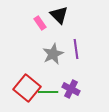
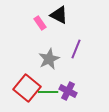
black triangle: rotated 18 degrees counterclockwise
purple line: rotated 30 degrees clockwise
gray star: moved 4 px left, 5 px down
purple cross: moved 3 px left, 2 px down
